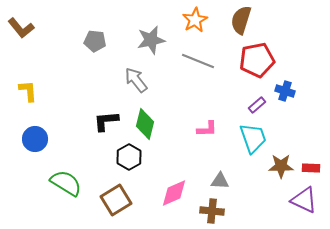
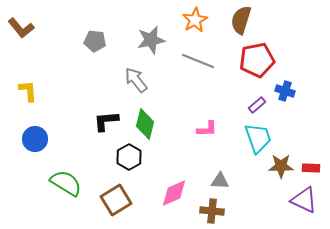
cyan trapezoid: moved 5 px right
